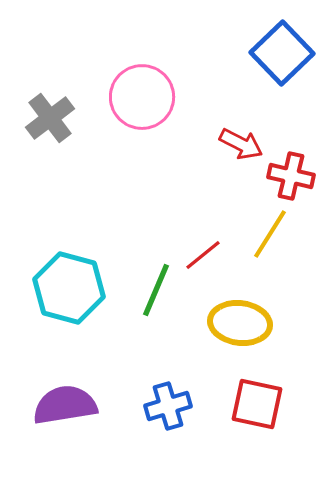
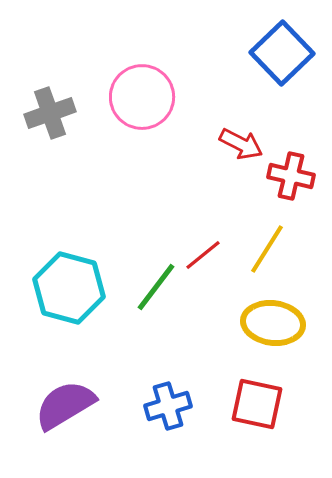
gray cross: moved 5 px up; rotated 18 degrees clockwise
yellow line: moved 3 px left, 15 px down
green line: moved 3 px up; rotated 14 degrees clockwise
yellow ellipse: moved 33 px right
purple semicircle: rotated 22 degrees counterclockwise
